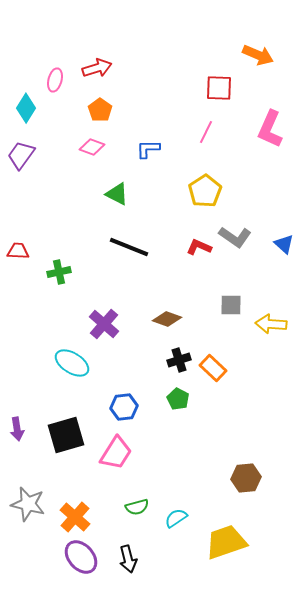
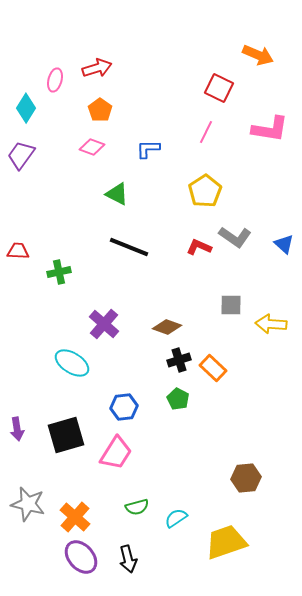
red square: rotated 24 degrees clockwise
pink L-shape: rotated 105 degrees counterclockwise
brown diamond: moved 8 px down
